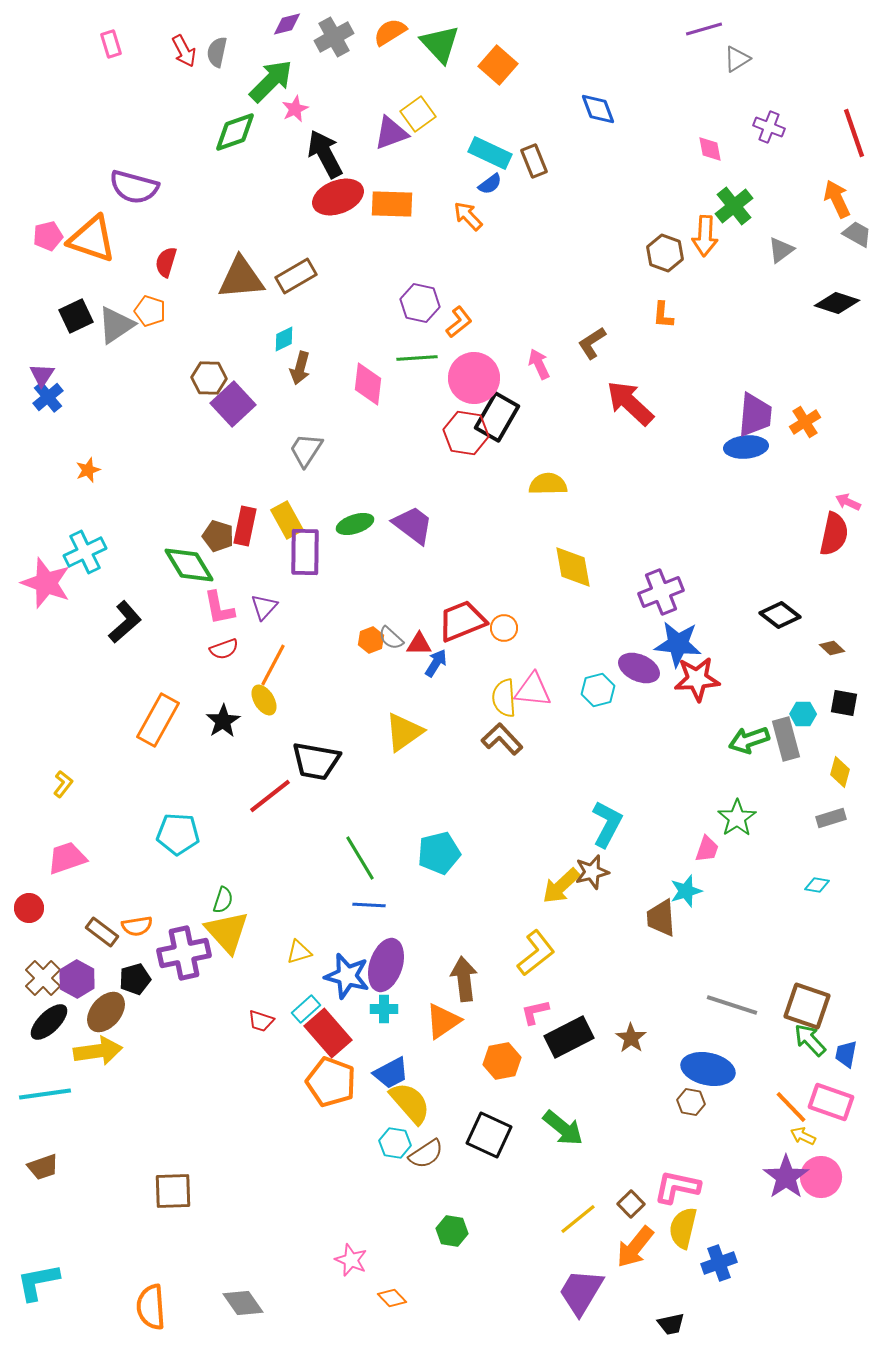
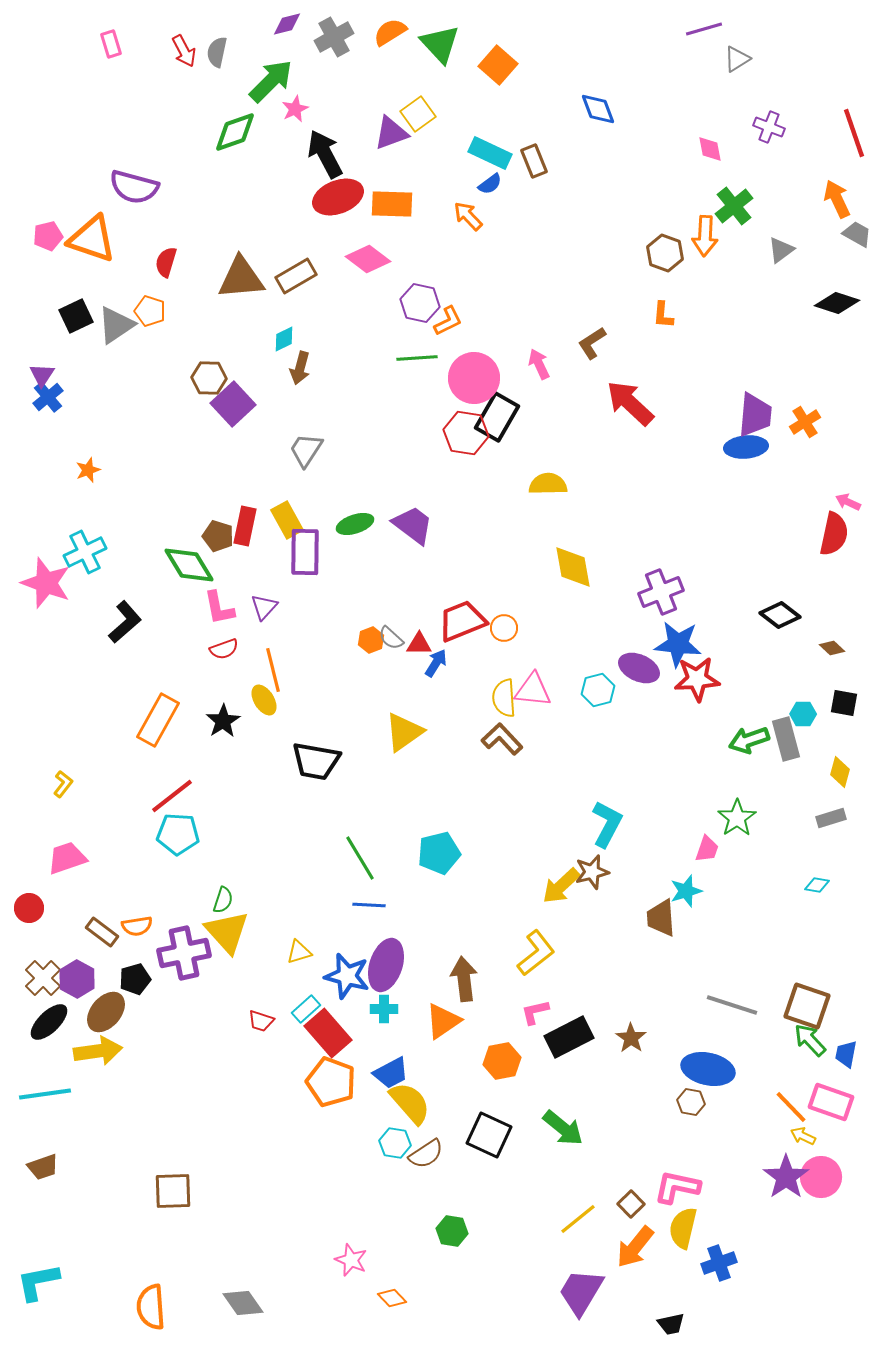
orange L-shape at (459, 322): moved 11 px left, 1 px up; rotated 12 degrees clockwise
pink diamond at (368, 384): moved 125 px up; rotated 60 degrees counterclockwise
orange line at (273, 665): moved 5 px down; rotated 42 degrees counterclockwise
red line at (270, 796): moved 98 px left
